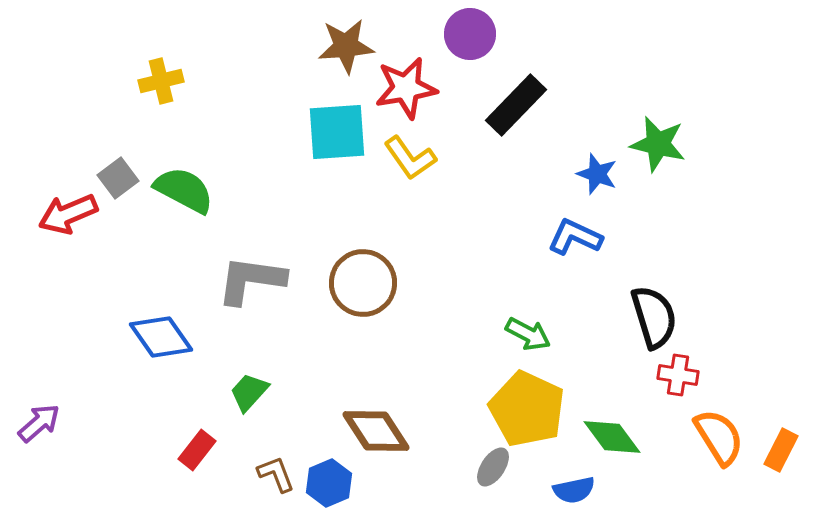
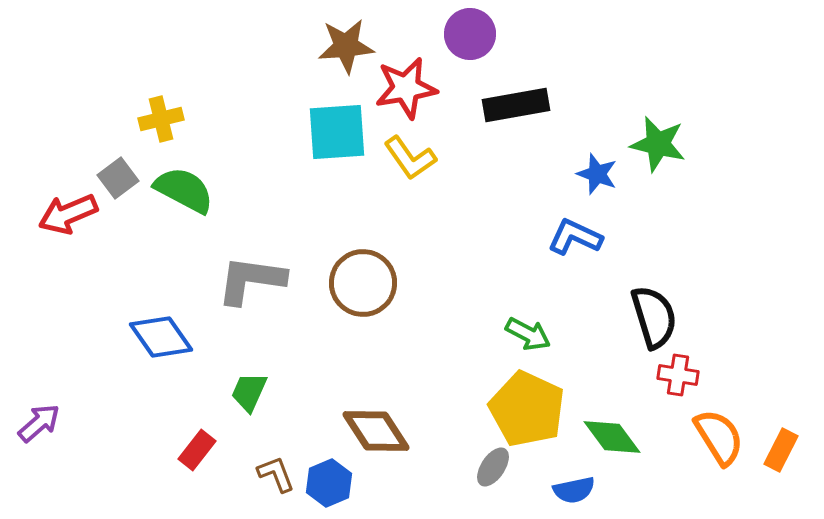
yellow cross: moved 38 px down
black rectangle: rotated 36 degrees clockwise
green trapezoid: rotated 18 degrees counterclockwise
